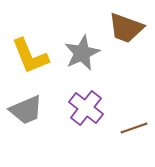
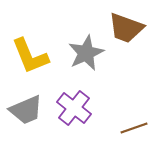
gray star: moved 4 px right
purple cross: moved 12 px left
